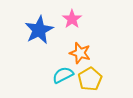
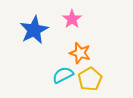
blue star: moved 5 px left
